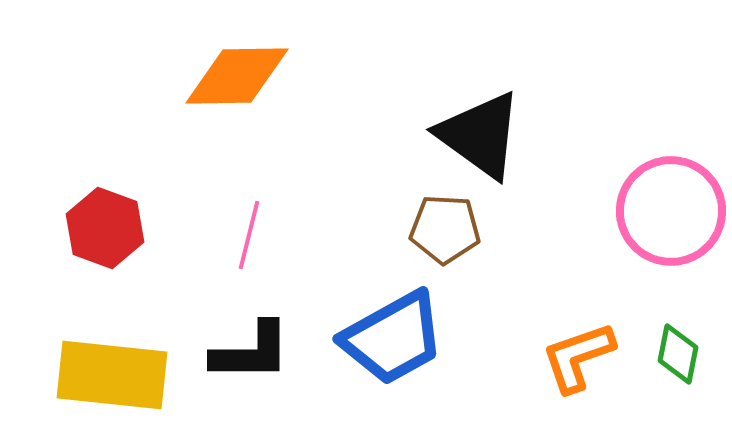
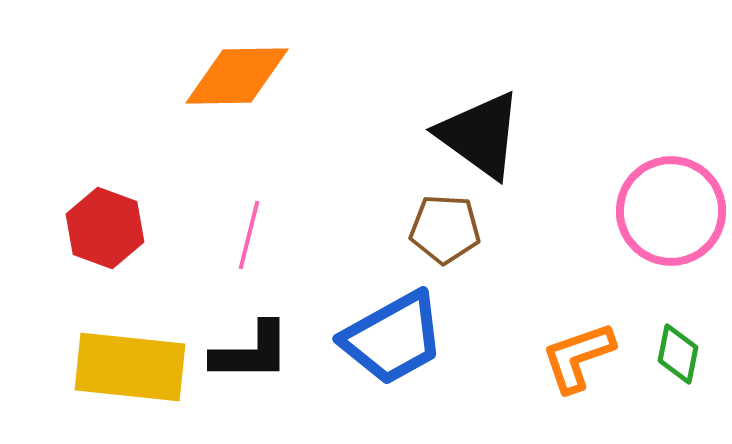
yellow rectangle: moved 18 px right, 8 px up
